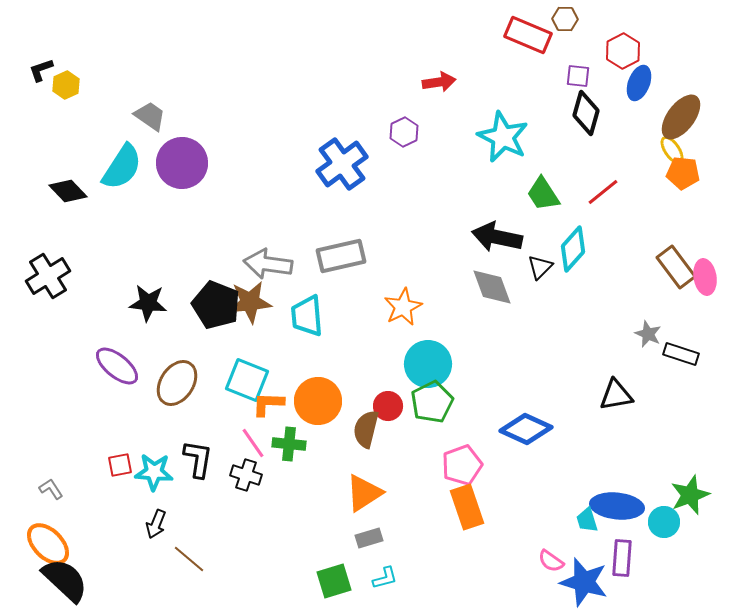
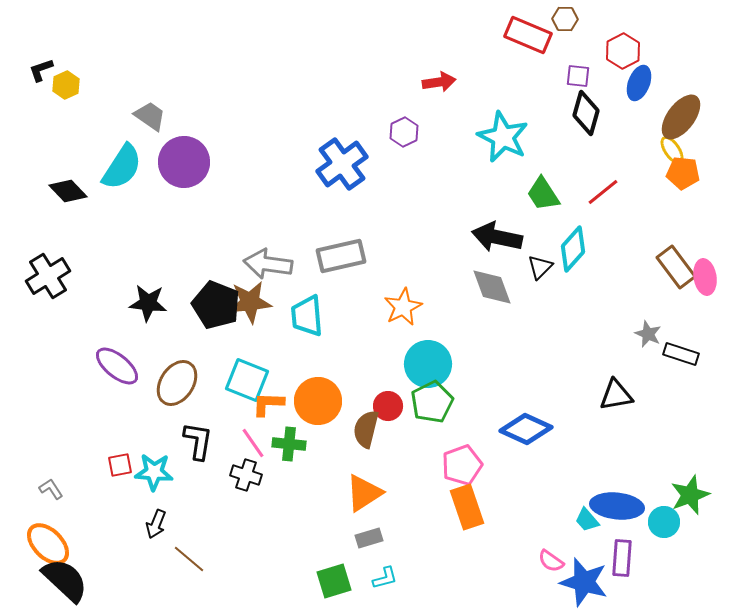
purple circle at (182, 163): moved 2 px right, 1 px up
black L-shape at (198, 459): moved 18 px up
cyan trapezoid at (587, 520): rotated 24 degrees counterclockwise
